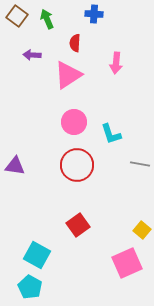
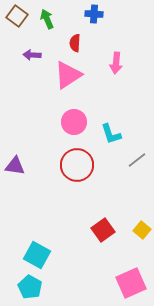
gray line: moved 3 px left, 4 px up; rotated 48 degrees counterclockwise
red square: moved 25 px right, 5 px down
pink square: moved 4 px right, 20 px down
